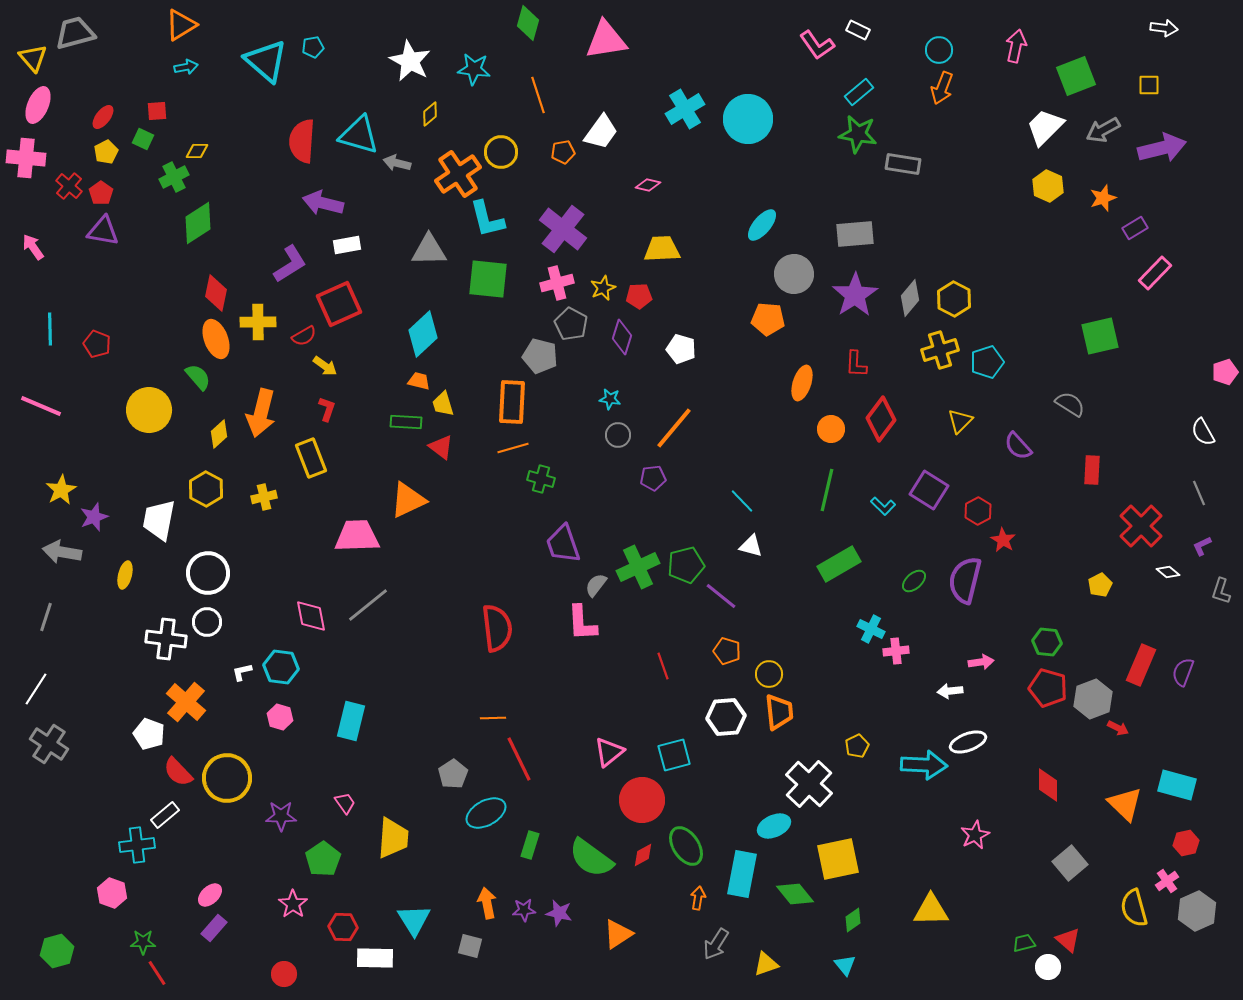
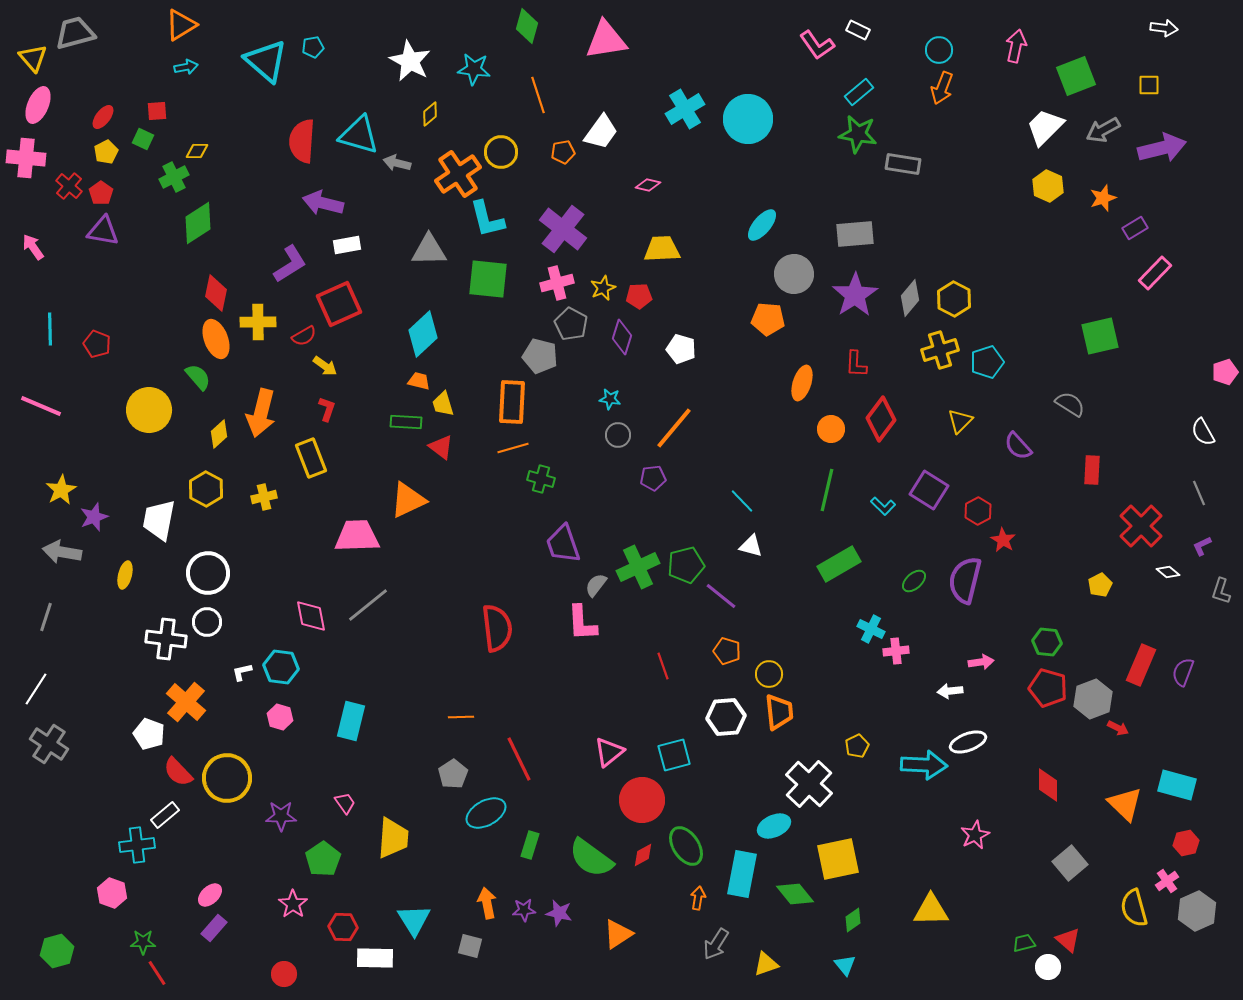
green diamond at (528, 23): moved 1 px left, 3 px down
orange line at (493, 718): moved 32 px left, 1 px up
